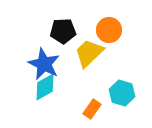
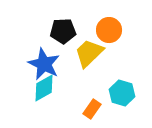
cyan diamond: moved 1 px left, 1 px down
